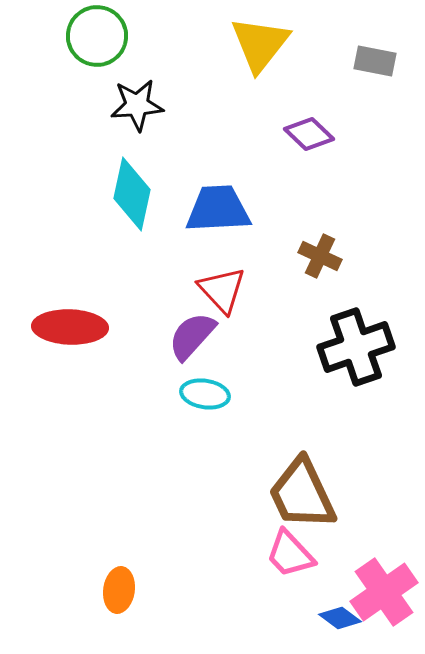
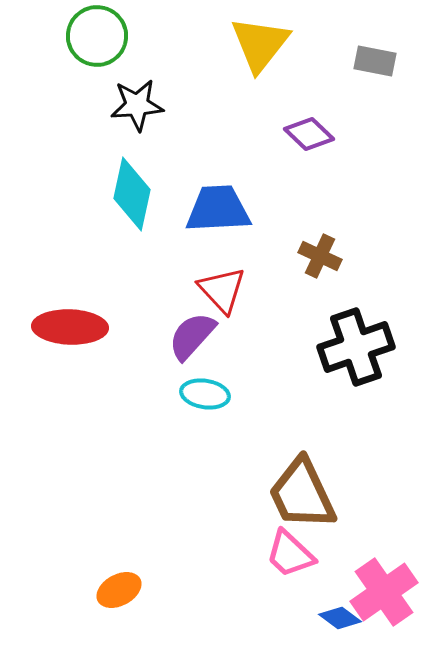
pink trapezoid: rotated 4 degrees counterclockwise
orange ellipse: rotated 54 degrees clockwise
